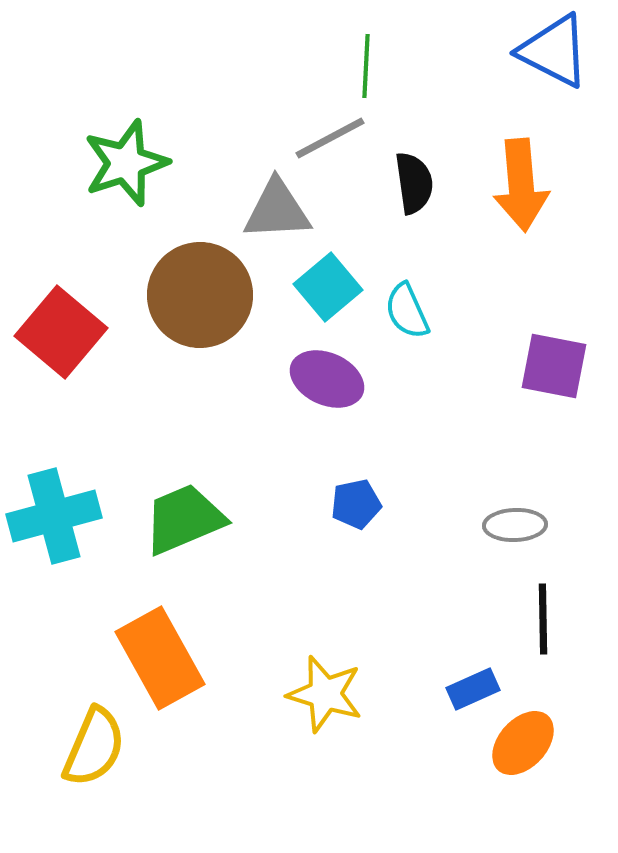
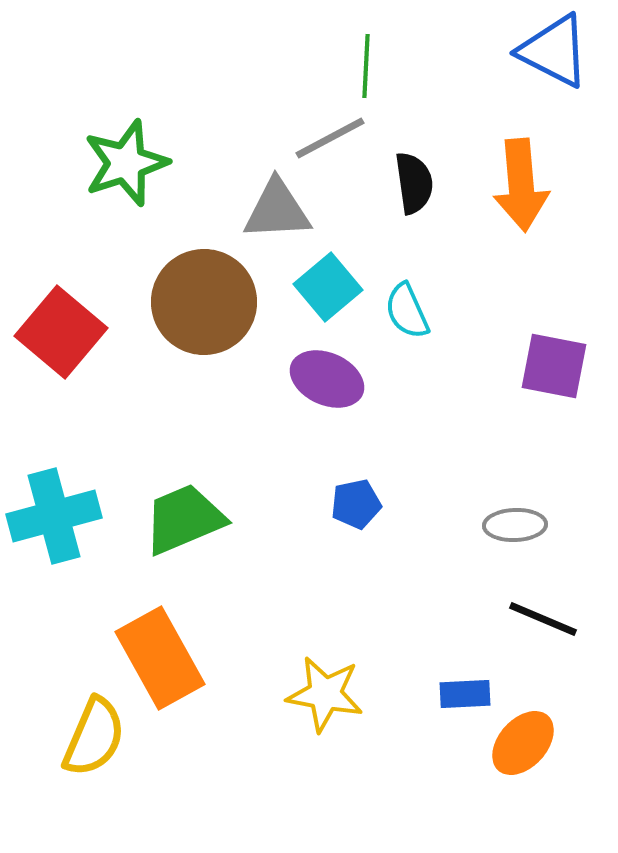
brown circle: moved 4 px right, 7 px down
black line: rotated 66 degrees counterclockwise
blue rectangle: moved 8 px left, 5 px down; rotated 21 degrees clockwise
yellow star: rotated 6 degrees counterclockwise
yellow semicircle: moved 10 px up
